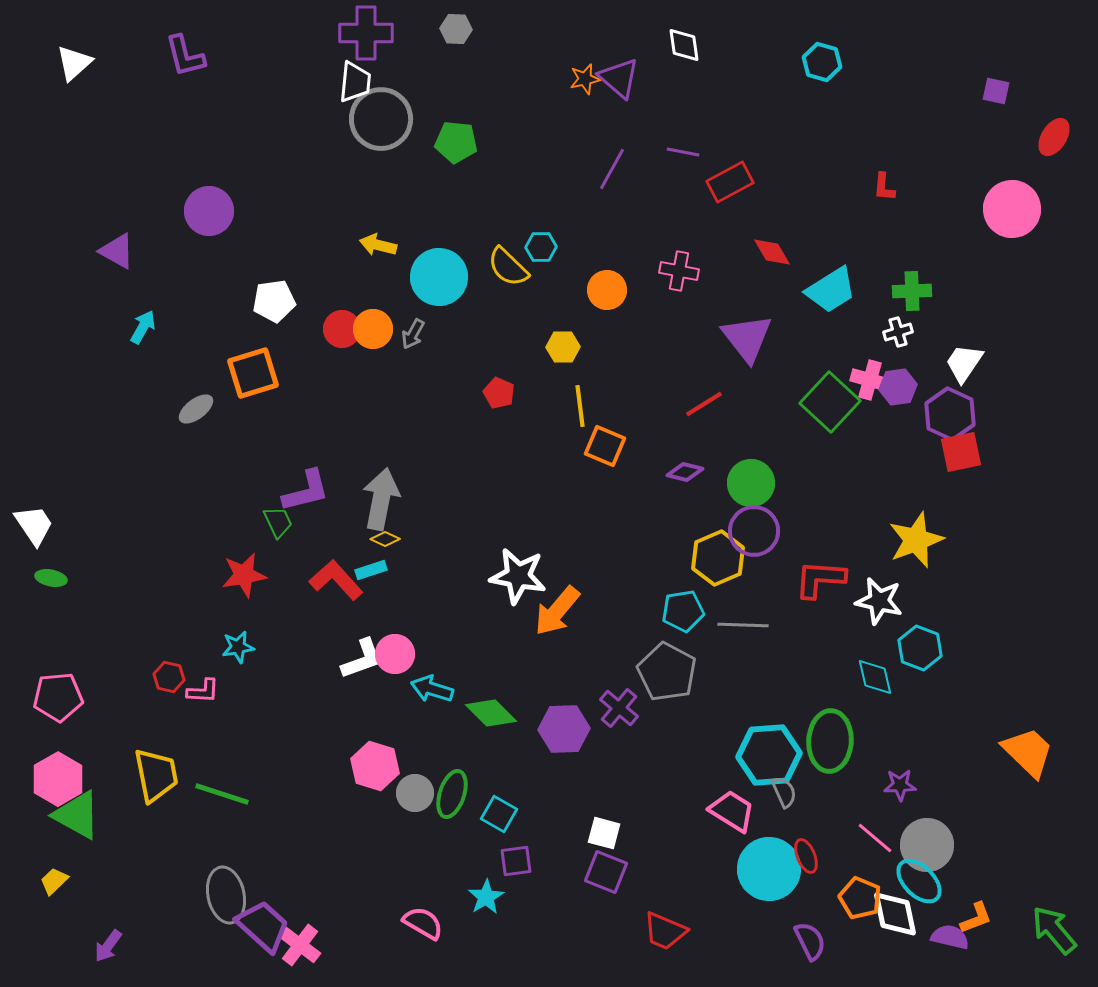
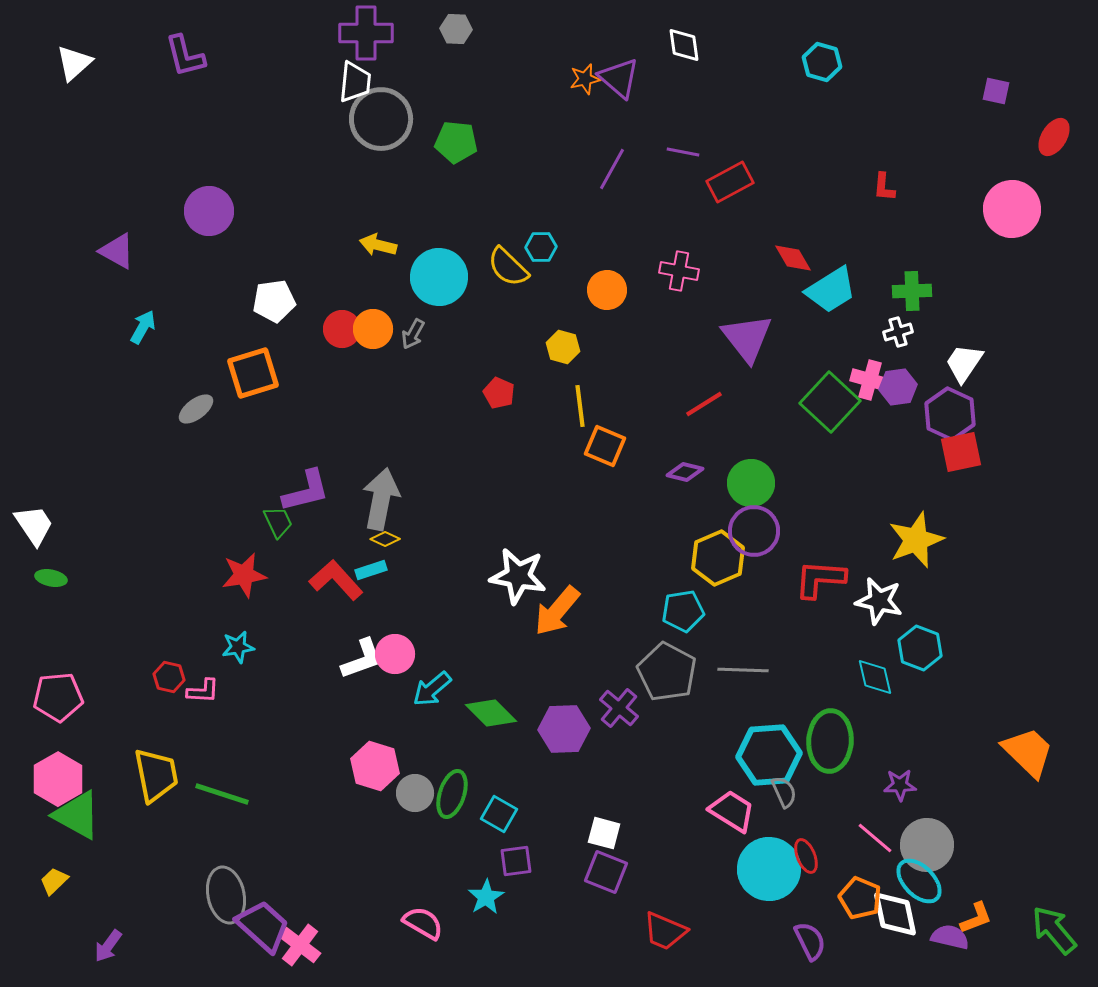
red diamond at (772, 252): moved 21 px right, 6 px down
yellow hexagon at (563, 347): rotated 16 degrees clockwise
gray line at (743, 625): moved 45 px down
cyan arrow at (432, 689): rotated 57 degrees counterclockwise
